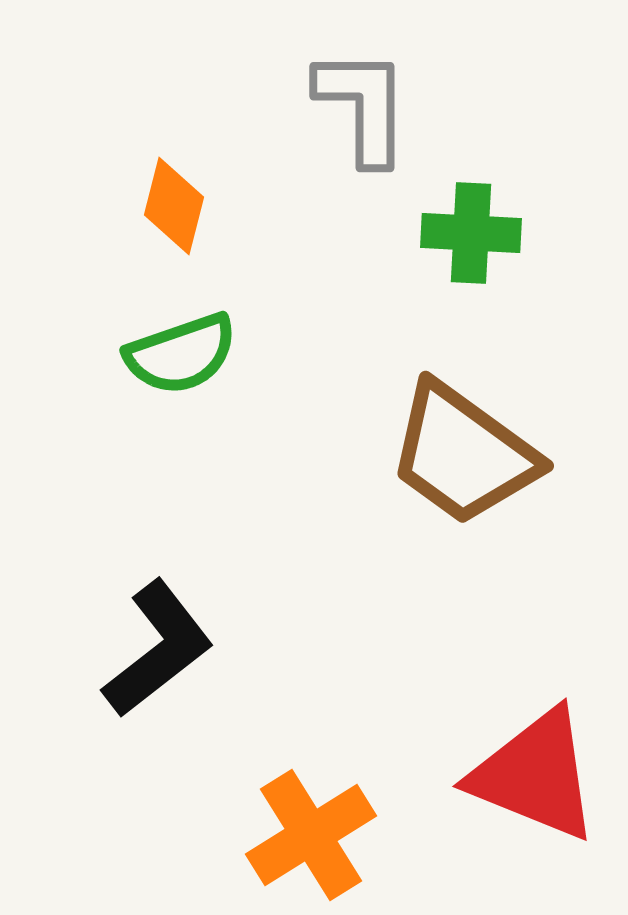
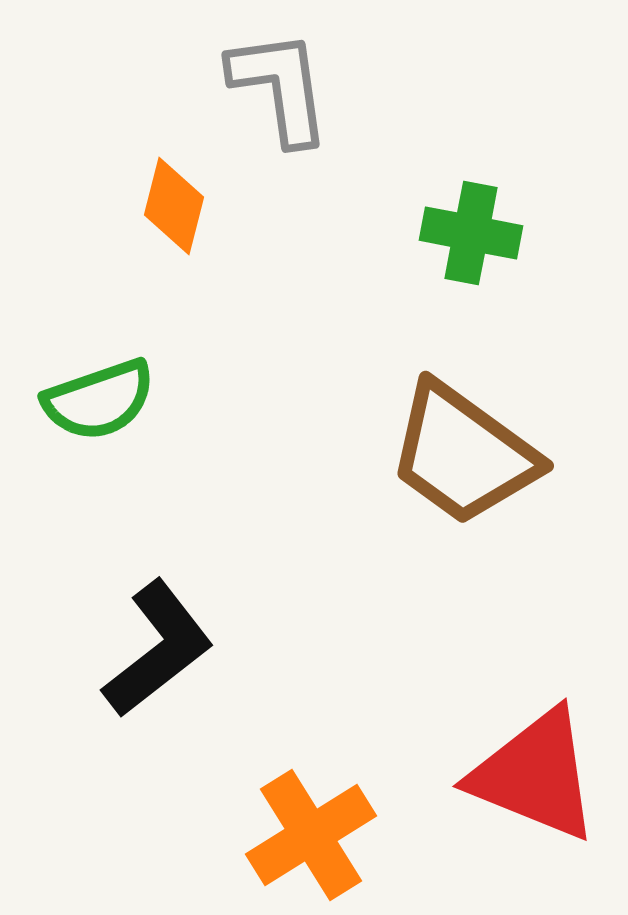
gray L-shape: moved 83 px left, 19 px up; rotated 8 degrees counterclockwise
green cross: rotated 8 degrees clockwise
green semicircle: moved 82 px left, 46 px down
